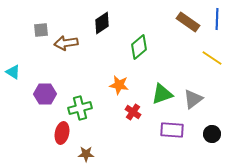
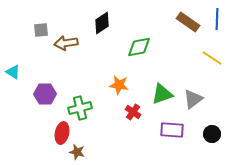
green diamond: rotated 30 degrees clockwise
brown star: moved 9 px left, 2 px up; rotated 14 degrees clockwise
